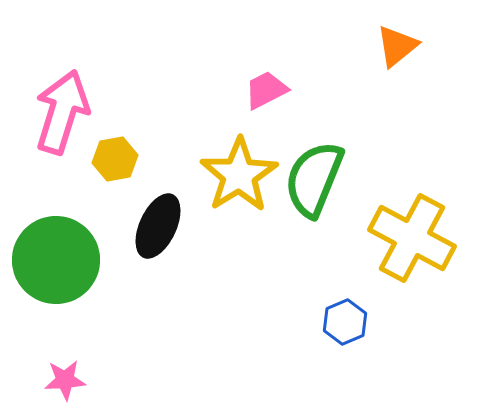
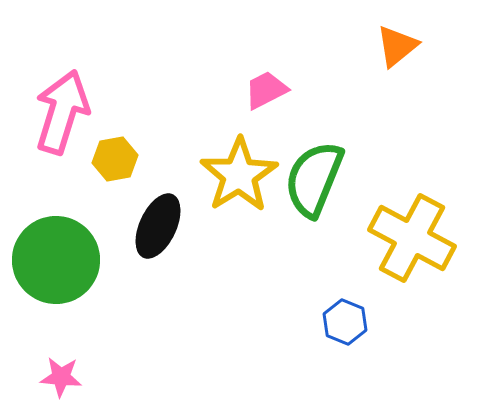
blue hexagon: rotated 15 degrees counterclockwise
pink star: moved 4 px left, 3 px up; rotated 9 degrees clockwise
